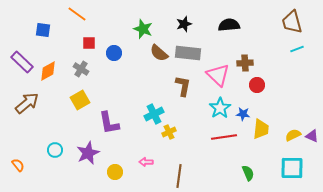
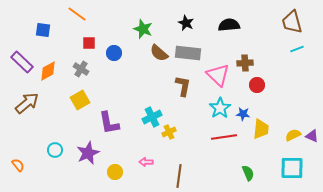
black star: moved 2 px right, 1 px up; rotated 28 degrees counterclockwise
cyan cross: moved 2 px left, 3 px down
